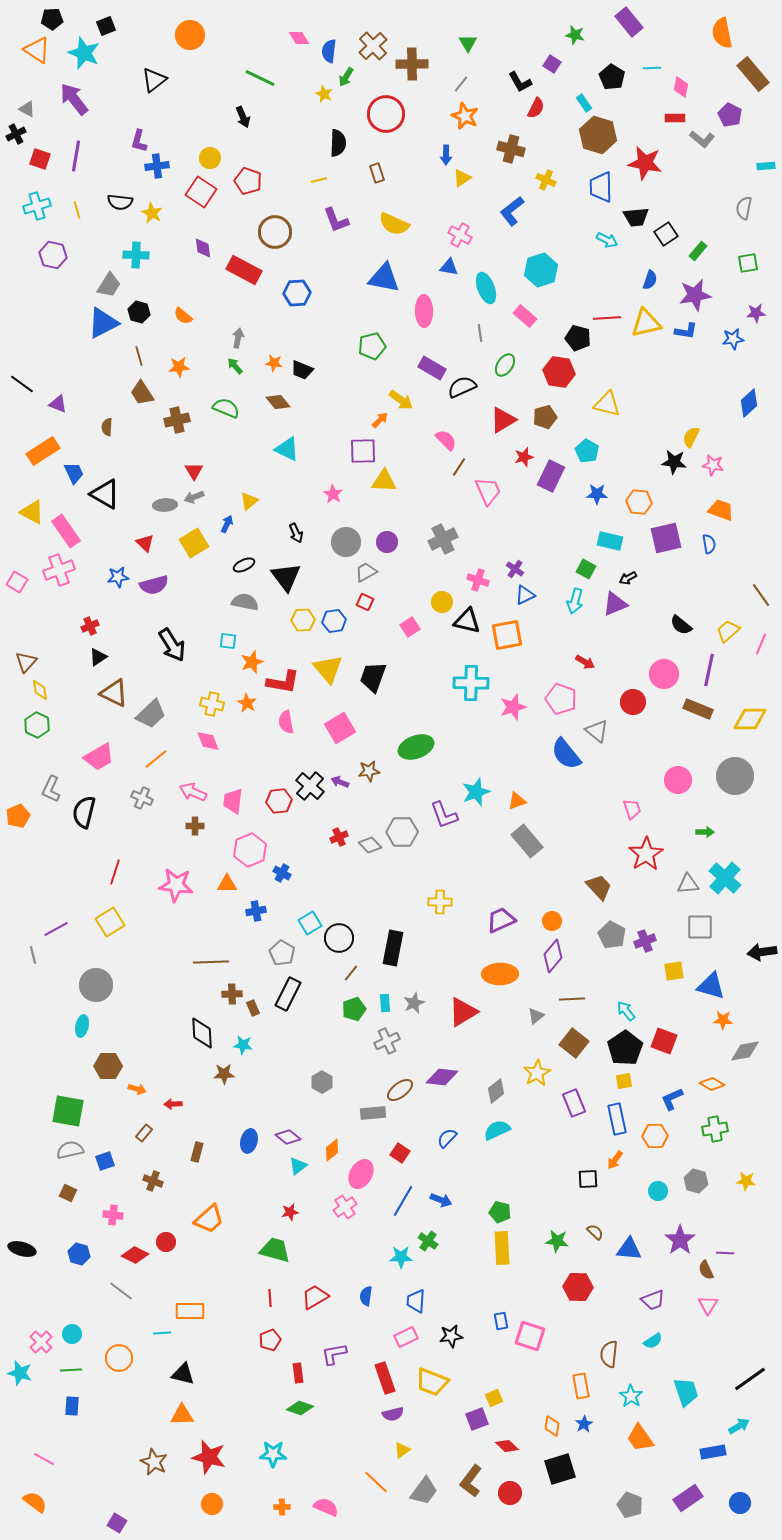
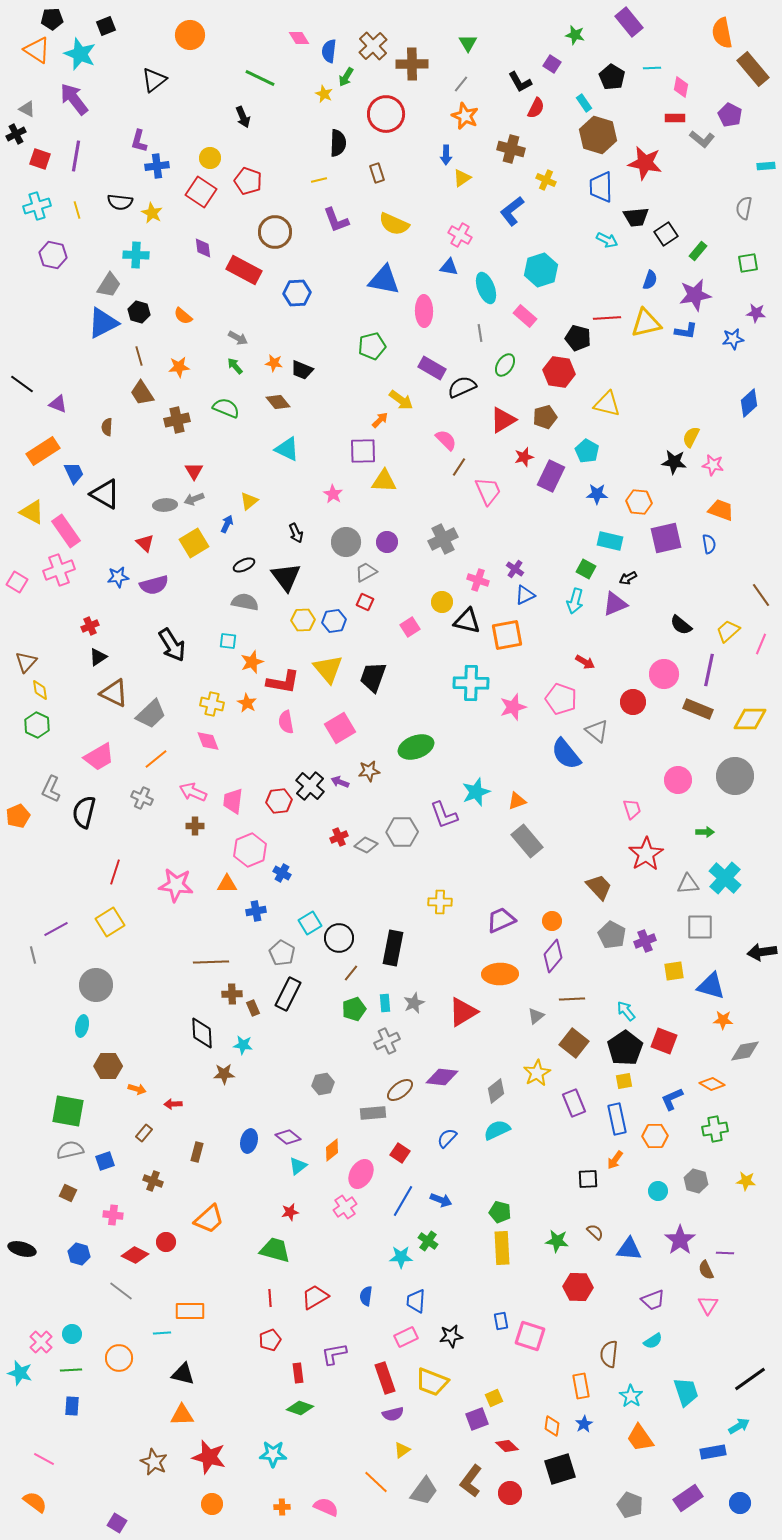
cyan star at (84, 53): moved 4 px left, 1 px down
brown rectangle at (753, 74): moved 5 px up
blue triangle at (384, 278): moved 2 px down
purple star at (756, 313): rotated 12 degrees clockwise
gray arrow at (238, 338): rotated 108 degrees clockwise
gray arrow at (194, 497): moved 2 px down
gray diamond at (370, 845): moved 4 px left; rotated 20 degrees counterclockwise
gray hexagon at (322, 1082): moved 1 px right, 2 px down; rotated 20 degrees clockwise
